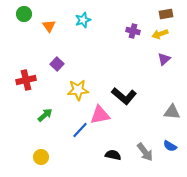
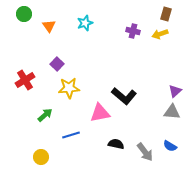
brown rectangle: rotated 64 degrees counterclockwise
cyan star: moved 2 px right, 3 px down
purple triangle: moved 11 px right, 32 px down
red cross: moved 1 px left; rotated 18 degrees counterclockwise
yellow star: moved 9 px left, 2 px up
pink triangle: moved 2 px up
blue line: moved 9 px left, 5 px down; rotated 30 degrees clockwise
black semicircle: moved 3 px right, 11 px up
